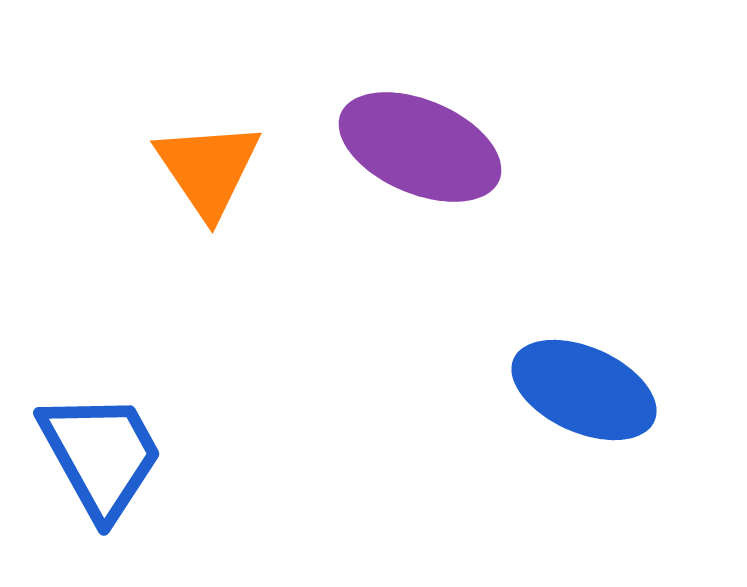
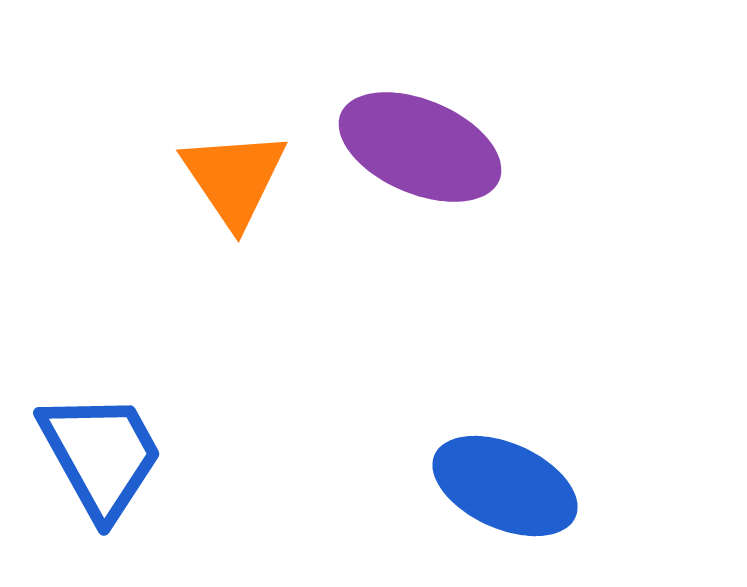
orange triangle: moved 26 px right, 9 px down
blue ellipse: moved 79 px left, 96 px down
